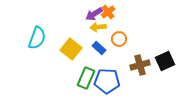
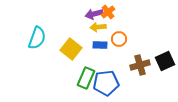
purple arrow: rotated 18 degrees clockwise
blue rectangle: moved 1 px right, 3 px up; rotated 40 degrees counterclockwise
blue pentagon: moved 1 px left, 2 px down; rotated 10 degrees counterclockwise
